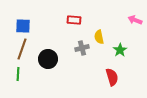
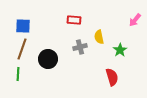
pink arrow: rotated 72 degrees counterclockwise
gray cross: moved 2 px left, 1 px up
